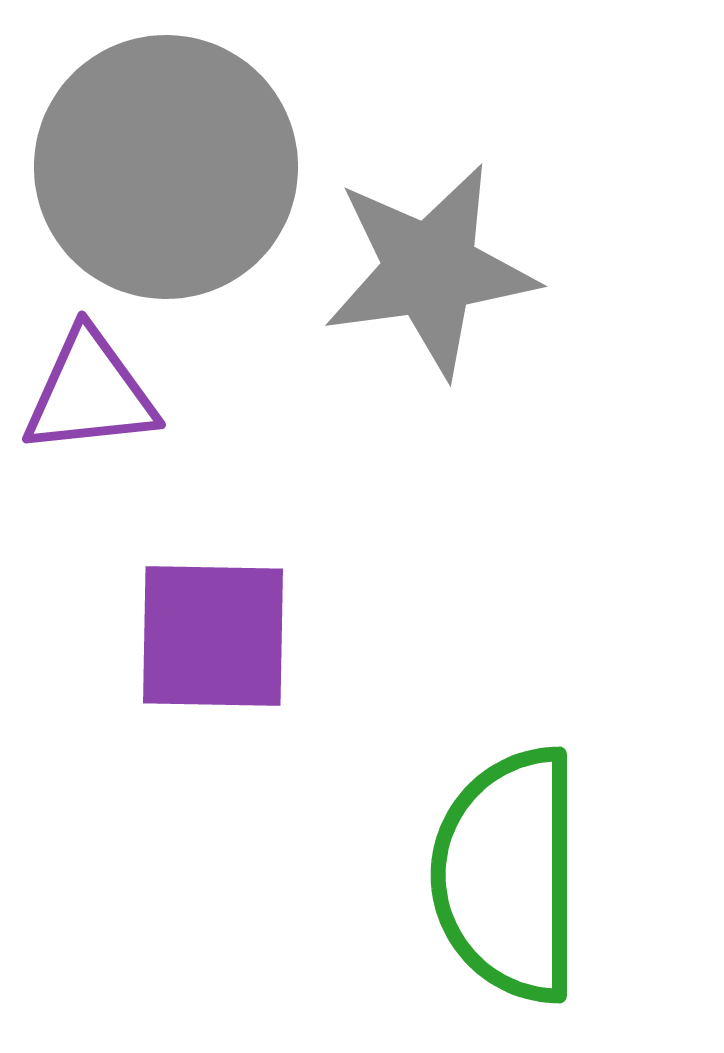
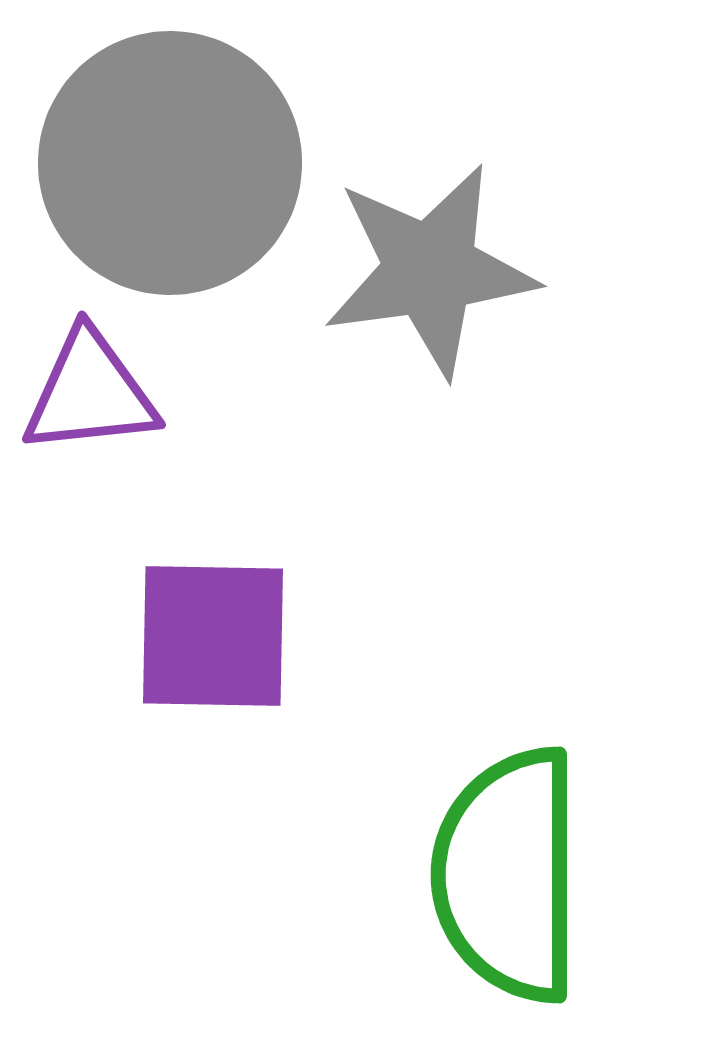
gray circle: moved 4 px right, 4 px up
